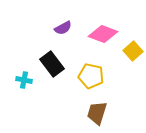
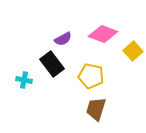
purple semicircle: moved 11 px down
brown trapezoid: moved 1 px left, 4 px up
